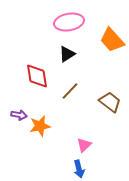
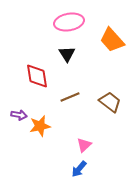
black triangle: rotated 30 degrees counterclockwise
brown line: moved 6 px down; rotated 24 degrees clockwise
blue arrow: rotated 54 degrees clockwise
